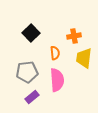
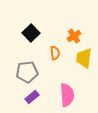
orange cross: rotated 24 degrees counterclockwise
pink semicircle: moved 10 px right, 15 px down
